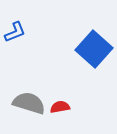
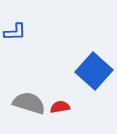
blue L-shape: rotated 20 degrees clockwise
blue square: moved 22 px down
